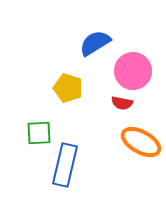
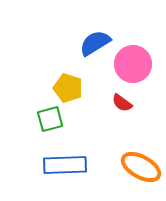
pink circle: moved 7 px up
red semicircle: rotated 25 degrees clockwise
green square: moved 11 px right, 14 px up; rotated 12 degrees counterclockwise
orange ellipse: moved 25 px down
blue rectangle: rotated 75 degrees clockwise
